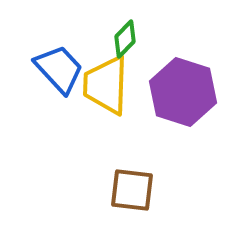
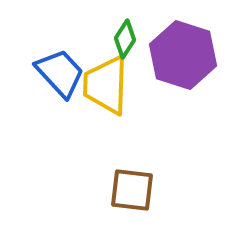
green diamond: rotated 12 degrees counterclockwise
blue trapezoid: moved 1 px right, 4 px down
purple hexagon: moved 37 px up
